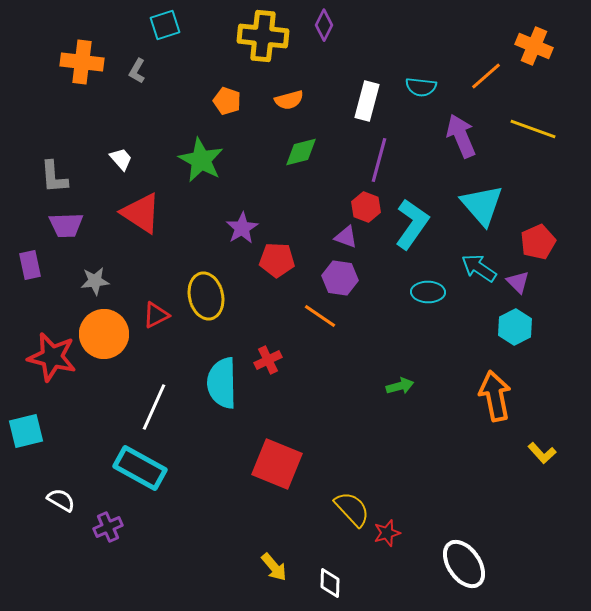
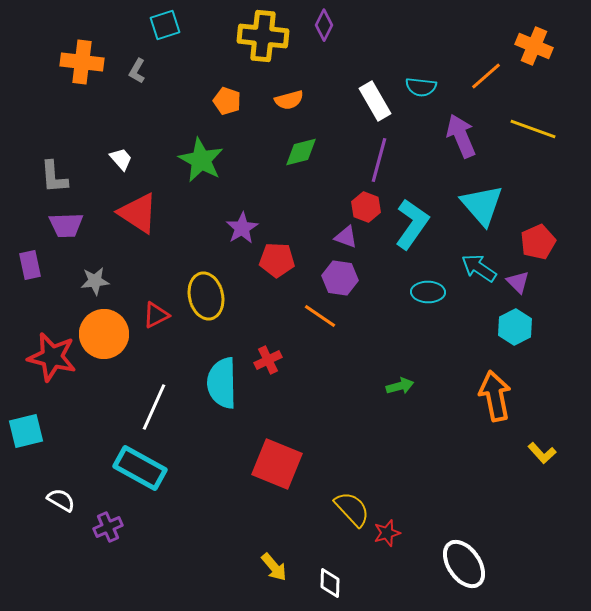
white rectangle at (367, 101): moved 8 px right; rotated 45 degrees counterclockwise
red triangle at (141, 213): moved 3 px left
